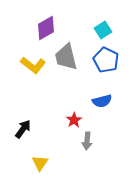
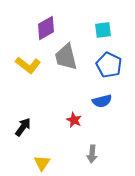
cyan square: rotated 24 degrees clockwise
blue pentagon: moved 3 px right, 5 px down
yellow L-shape: moved 5 px left
red star: rotated 14 degrees counterclockwise
black arrow: moved 2 px up
gray arrow: moved 5 px right, 13 px down
yellow triangle: moved 2 px right
